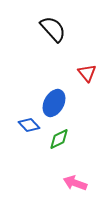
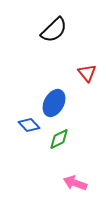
black semicircle: moved 1 px right, 1 px down; rotated 88 degrees clockwise
